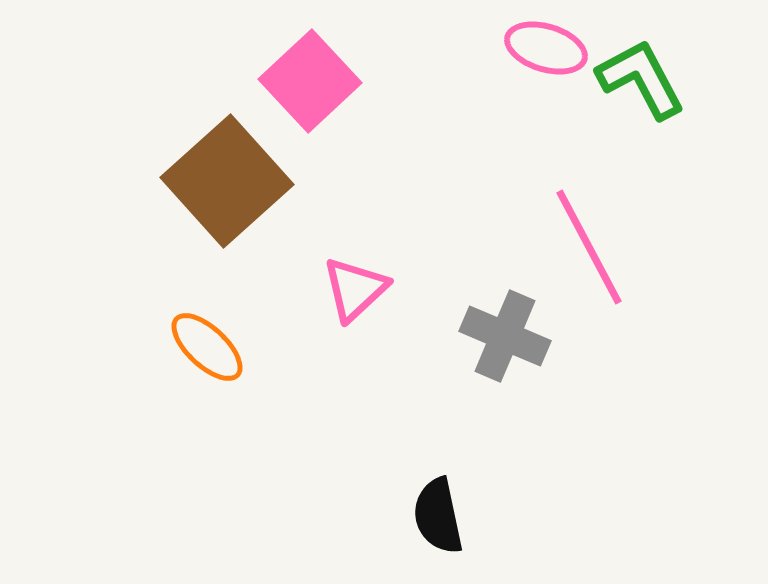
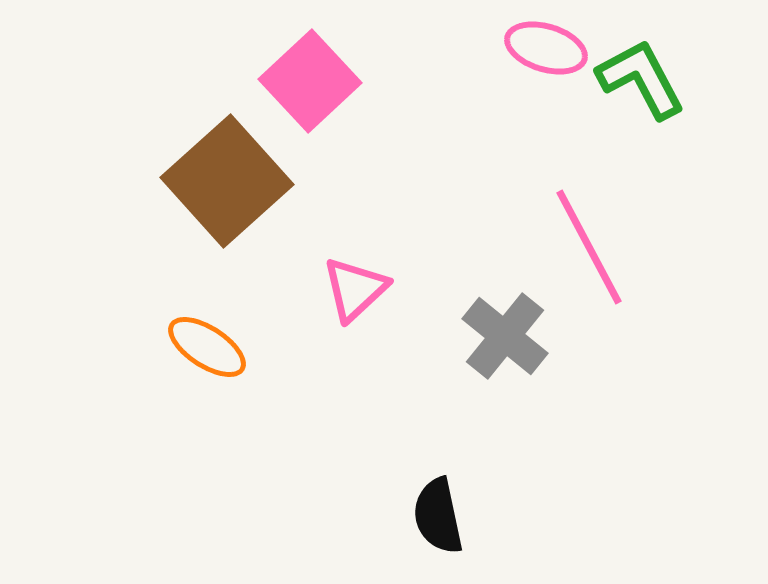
gray cross: rotated 16 degrees clockwise
orange ellipse: rotated 10 degrees counterclockwise
